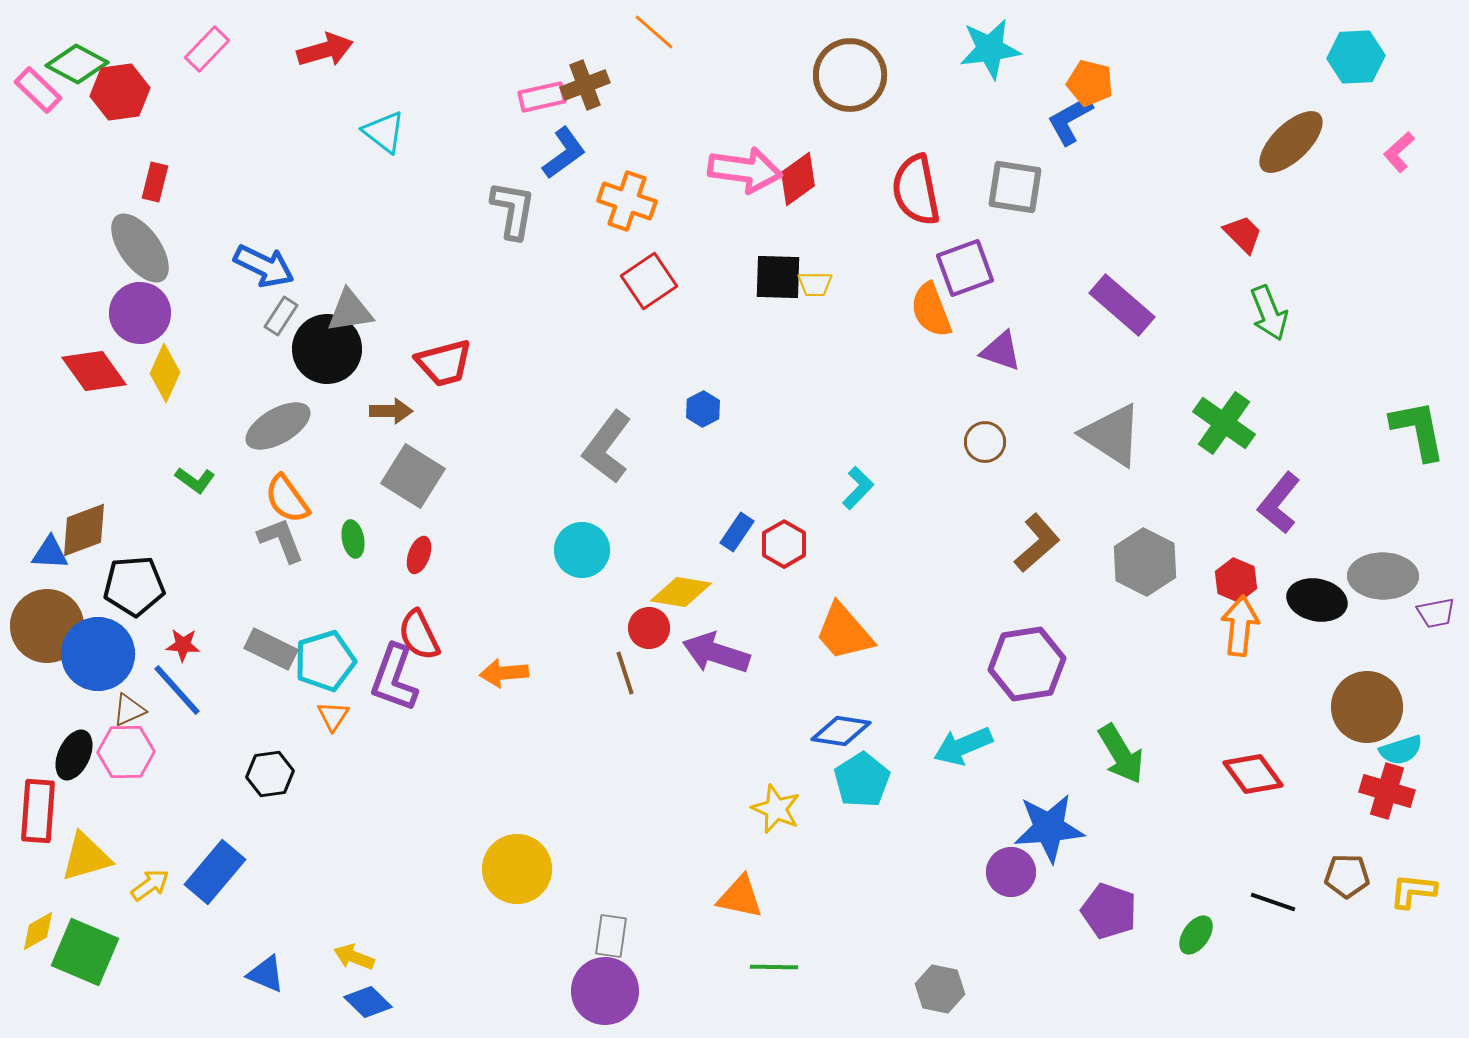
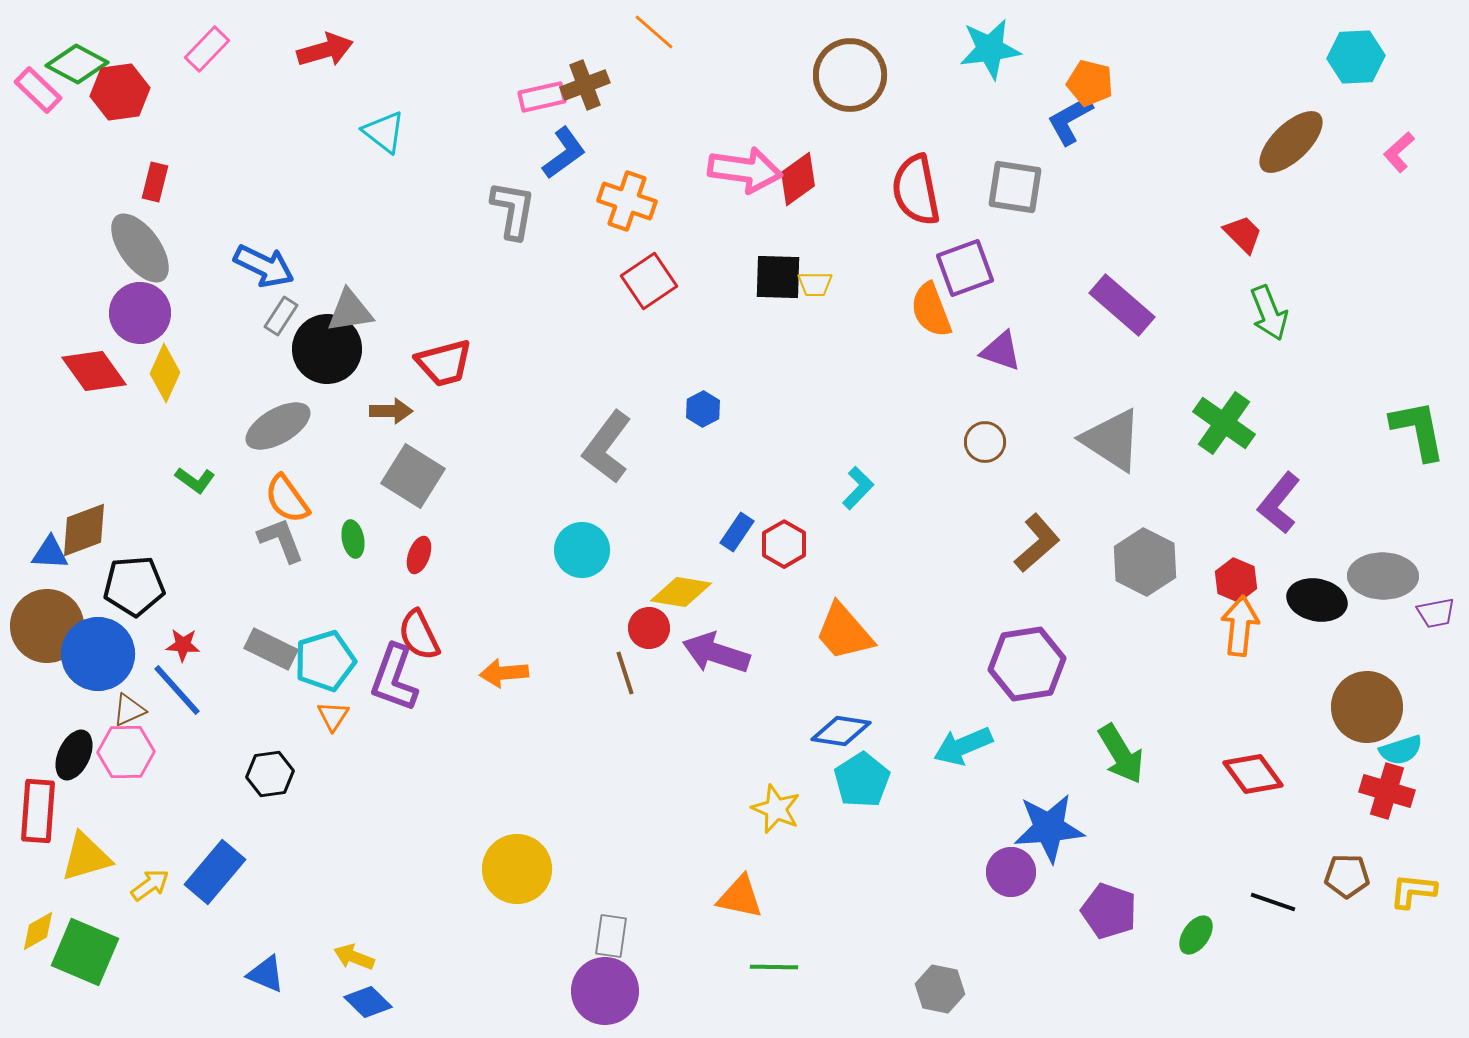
gray triangle at (1112, 435): moved 5 px down
